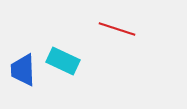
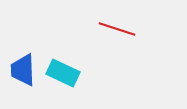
cyan rectangle: moved 12 px down
